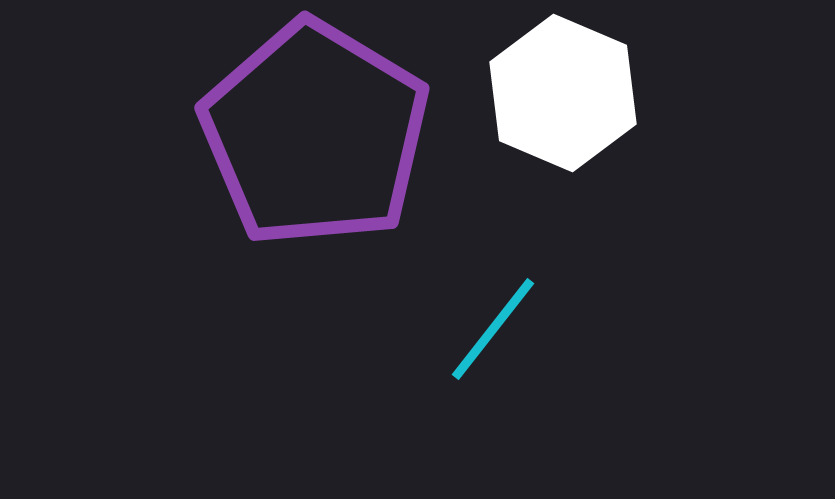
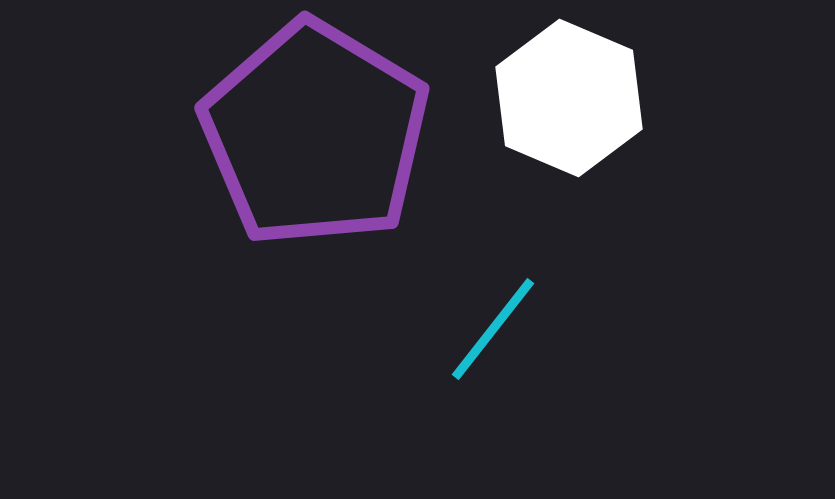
white hexagon: moved 6 px right, 5 px down
